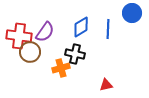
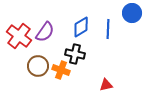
red cross: rotated 30 degrees clockwise
brown circle: moved 8 px right, 14 px down
orange cross: moved 2 px down; rotated 36 degrees clockwise
